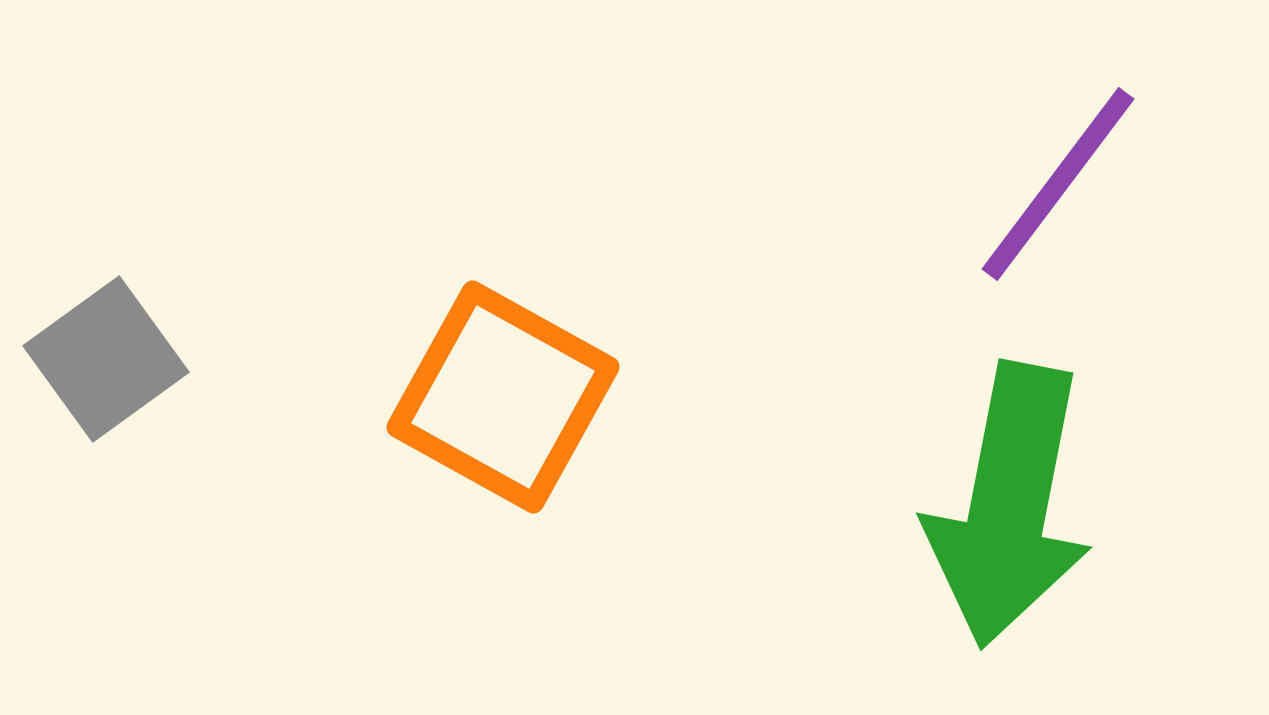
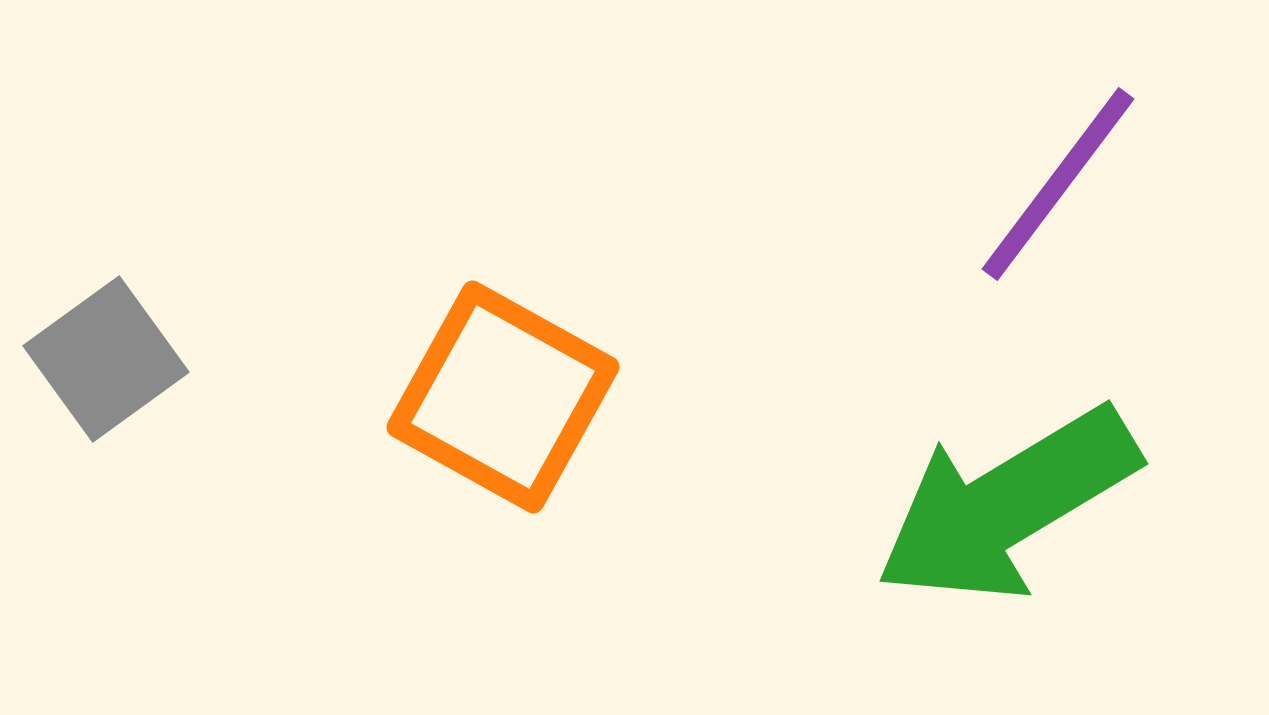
green arrow: moved 2 px left; rotated 48 degrees clockwise
